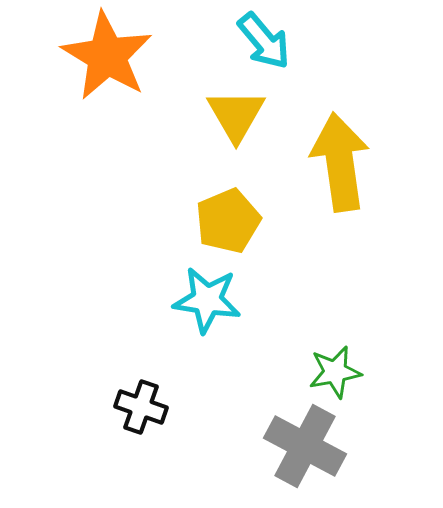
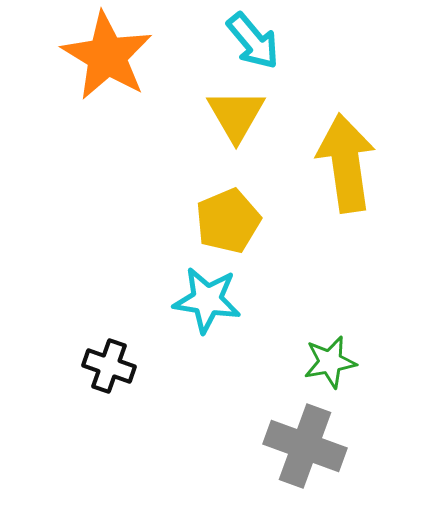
cyan arrow: moved 11 px left
yellow arrow: moved 6 px right, 1 px down
green star: moved 5 px left, 10 px up
black cross: moved 32 px left, 41 px up
gray cross: rotated 8 degrees counterclockwise
